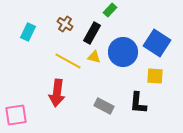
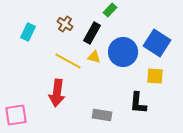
gray rectangle: moved 2 px left, 9 px down; rotated 18 degrees counterclockwise
